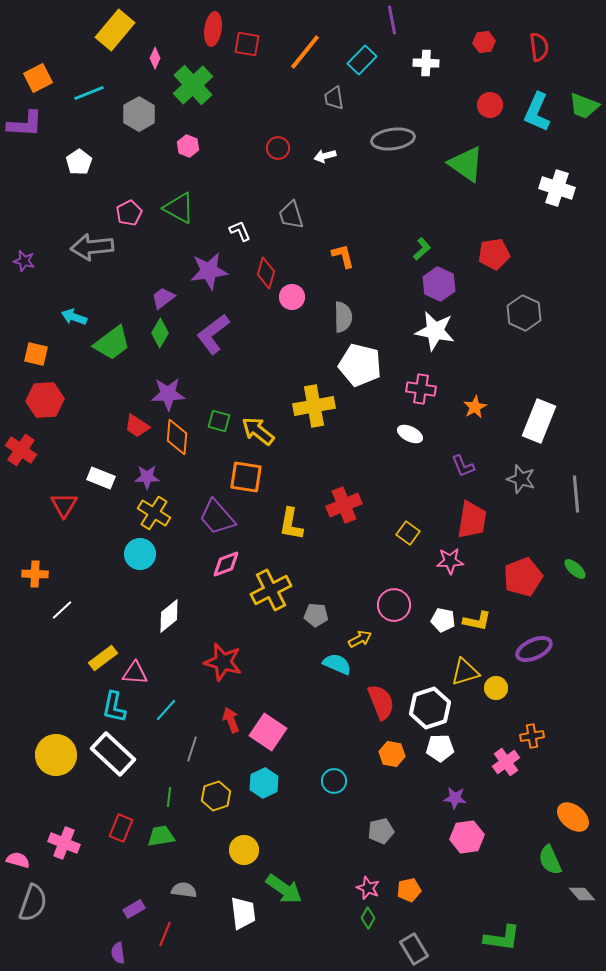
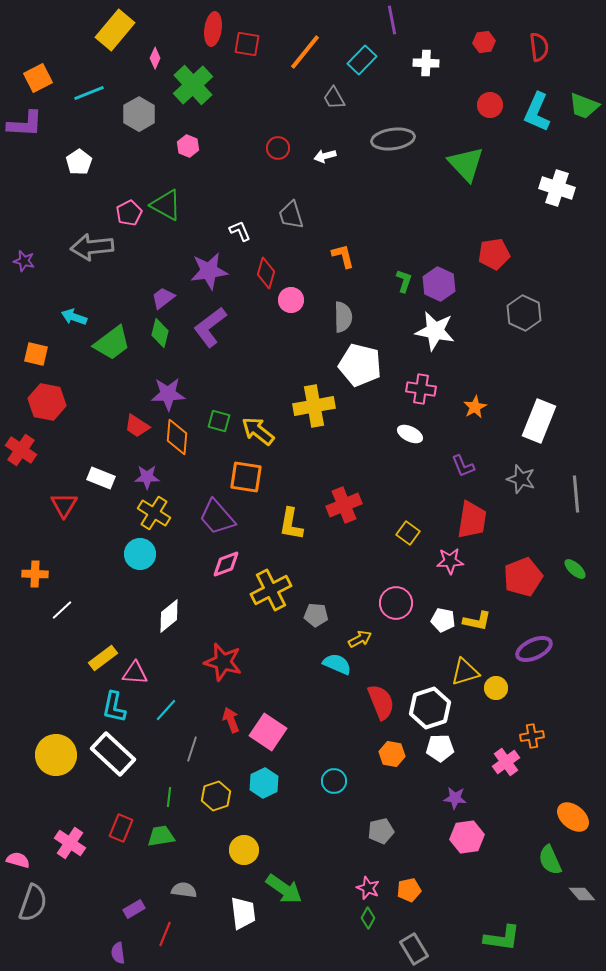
gray trapezoid at (334, 98): rotated 20 degrees counterclockwise
green triangle at (466, 164): rotated 12 degrees clockwise
green triangle at (179, 208): moved 13 px left, 3 px up
green L-shape at (422, 249): moved 18 px left, 32 px down; rotated 30 degrees counterclockwise
pink circle at (292, 297): moved 1 px left, 3 px down
green diamond at (160, 333): rotated 16 degrees counterclockwise
purple L-shape at (213, 334): moved 3 px left, 7 px up
red hexagon at (45, 400): moved 2 px right, 2 px down; rotated 15 degrees clockwise
pink circle at (394, 605): moved 2 px right, 2 px up
pink cross at (64, 843): moved 6 px right; rotated 12 degrees clockwise
